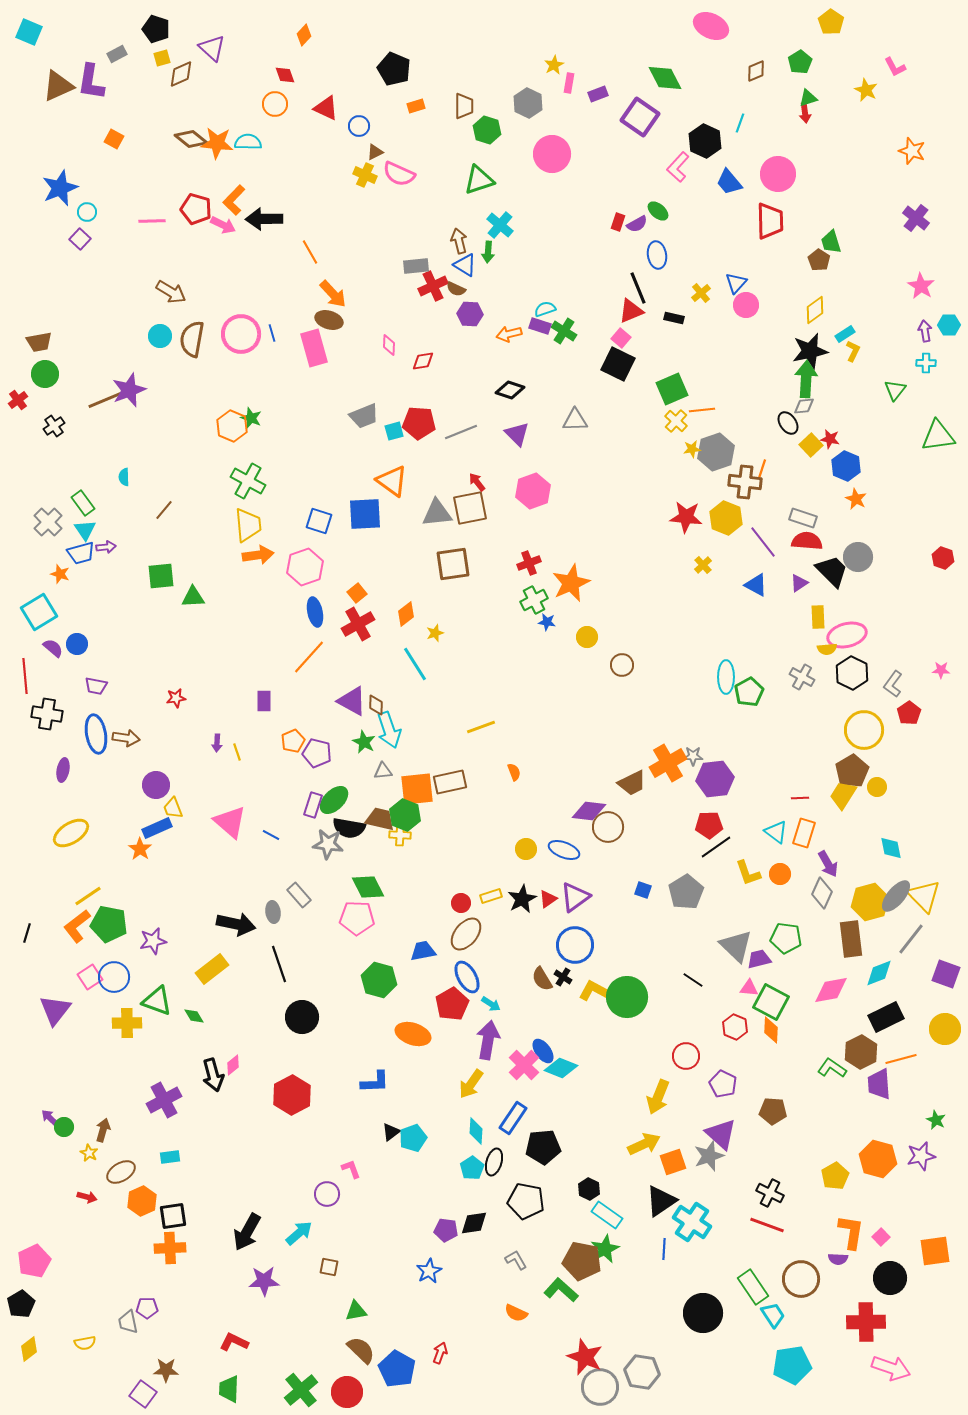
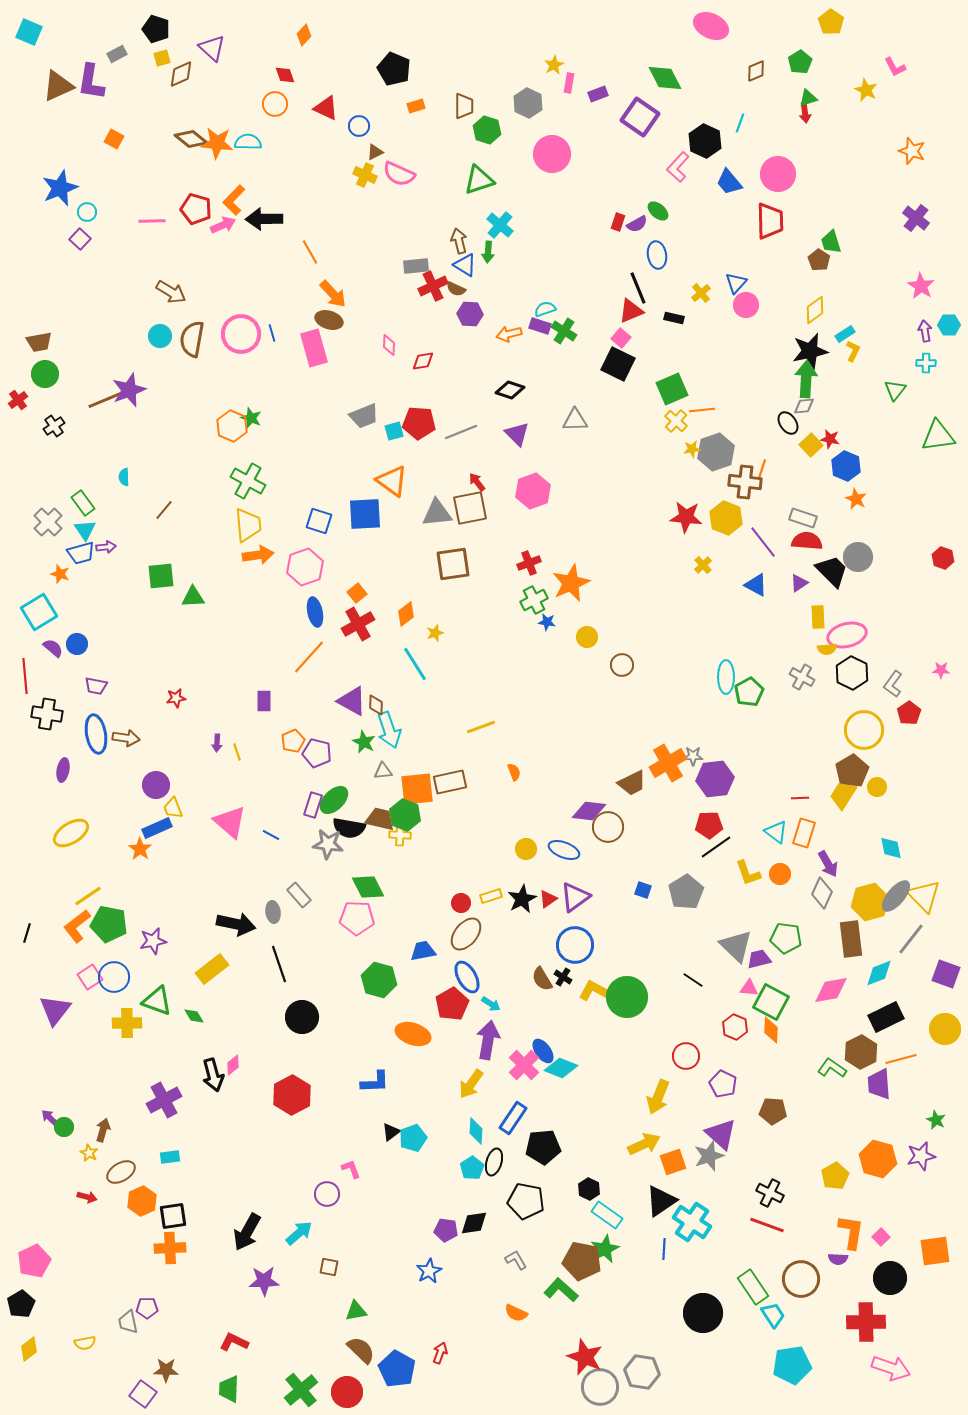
pink arrow at (223, 225): rotated 50 degrees counterclockwise
